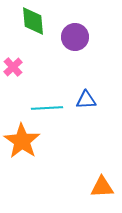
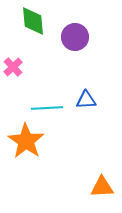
orange star: moved 4 px right
